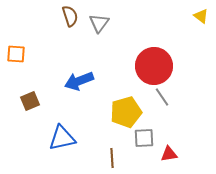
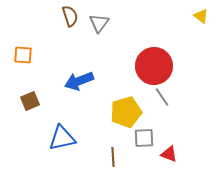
orange square: moved 7 px right, 1 px down
red triangle: rotated 30 degrees clockwise
brown line: moved 1 px right, 1 px up
